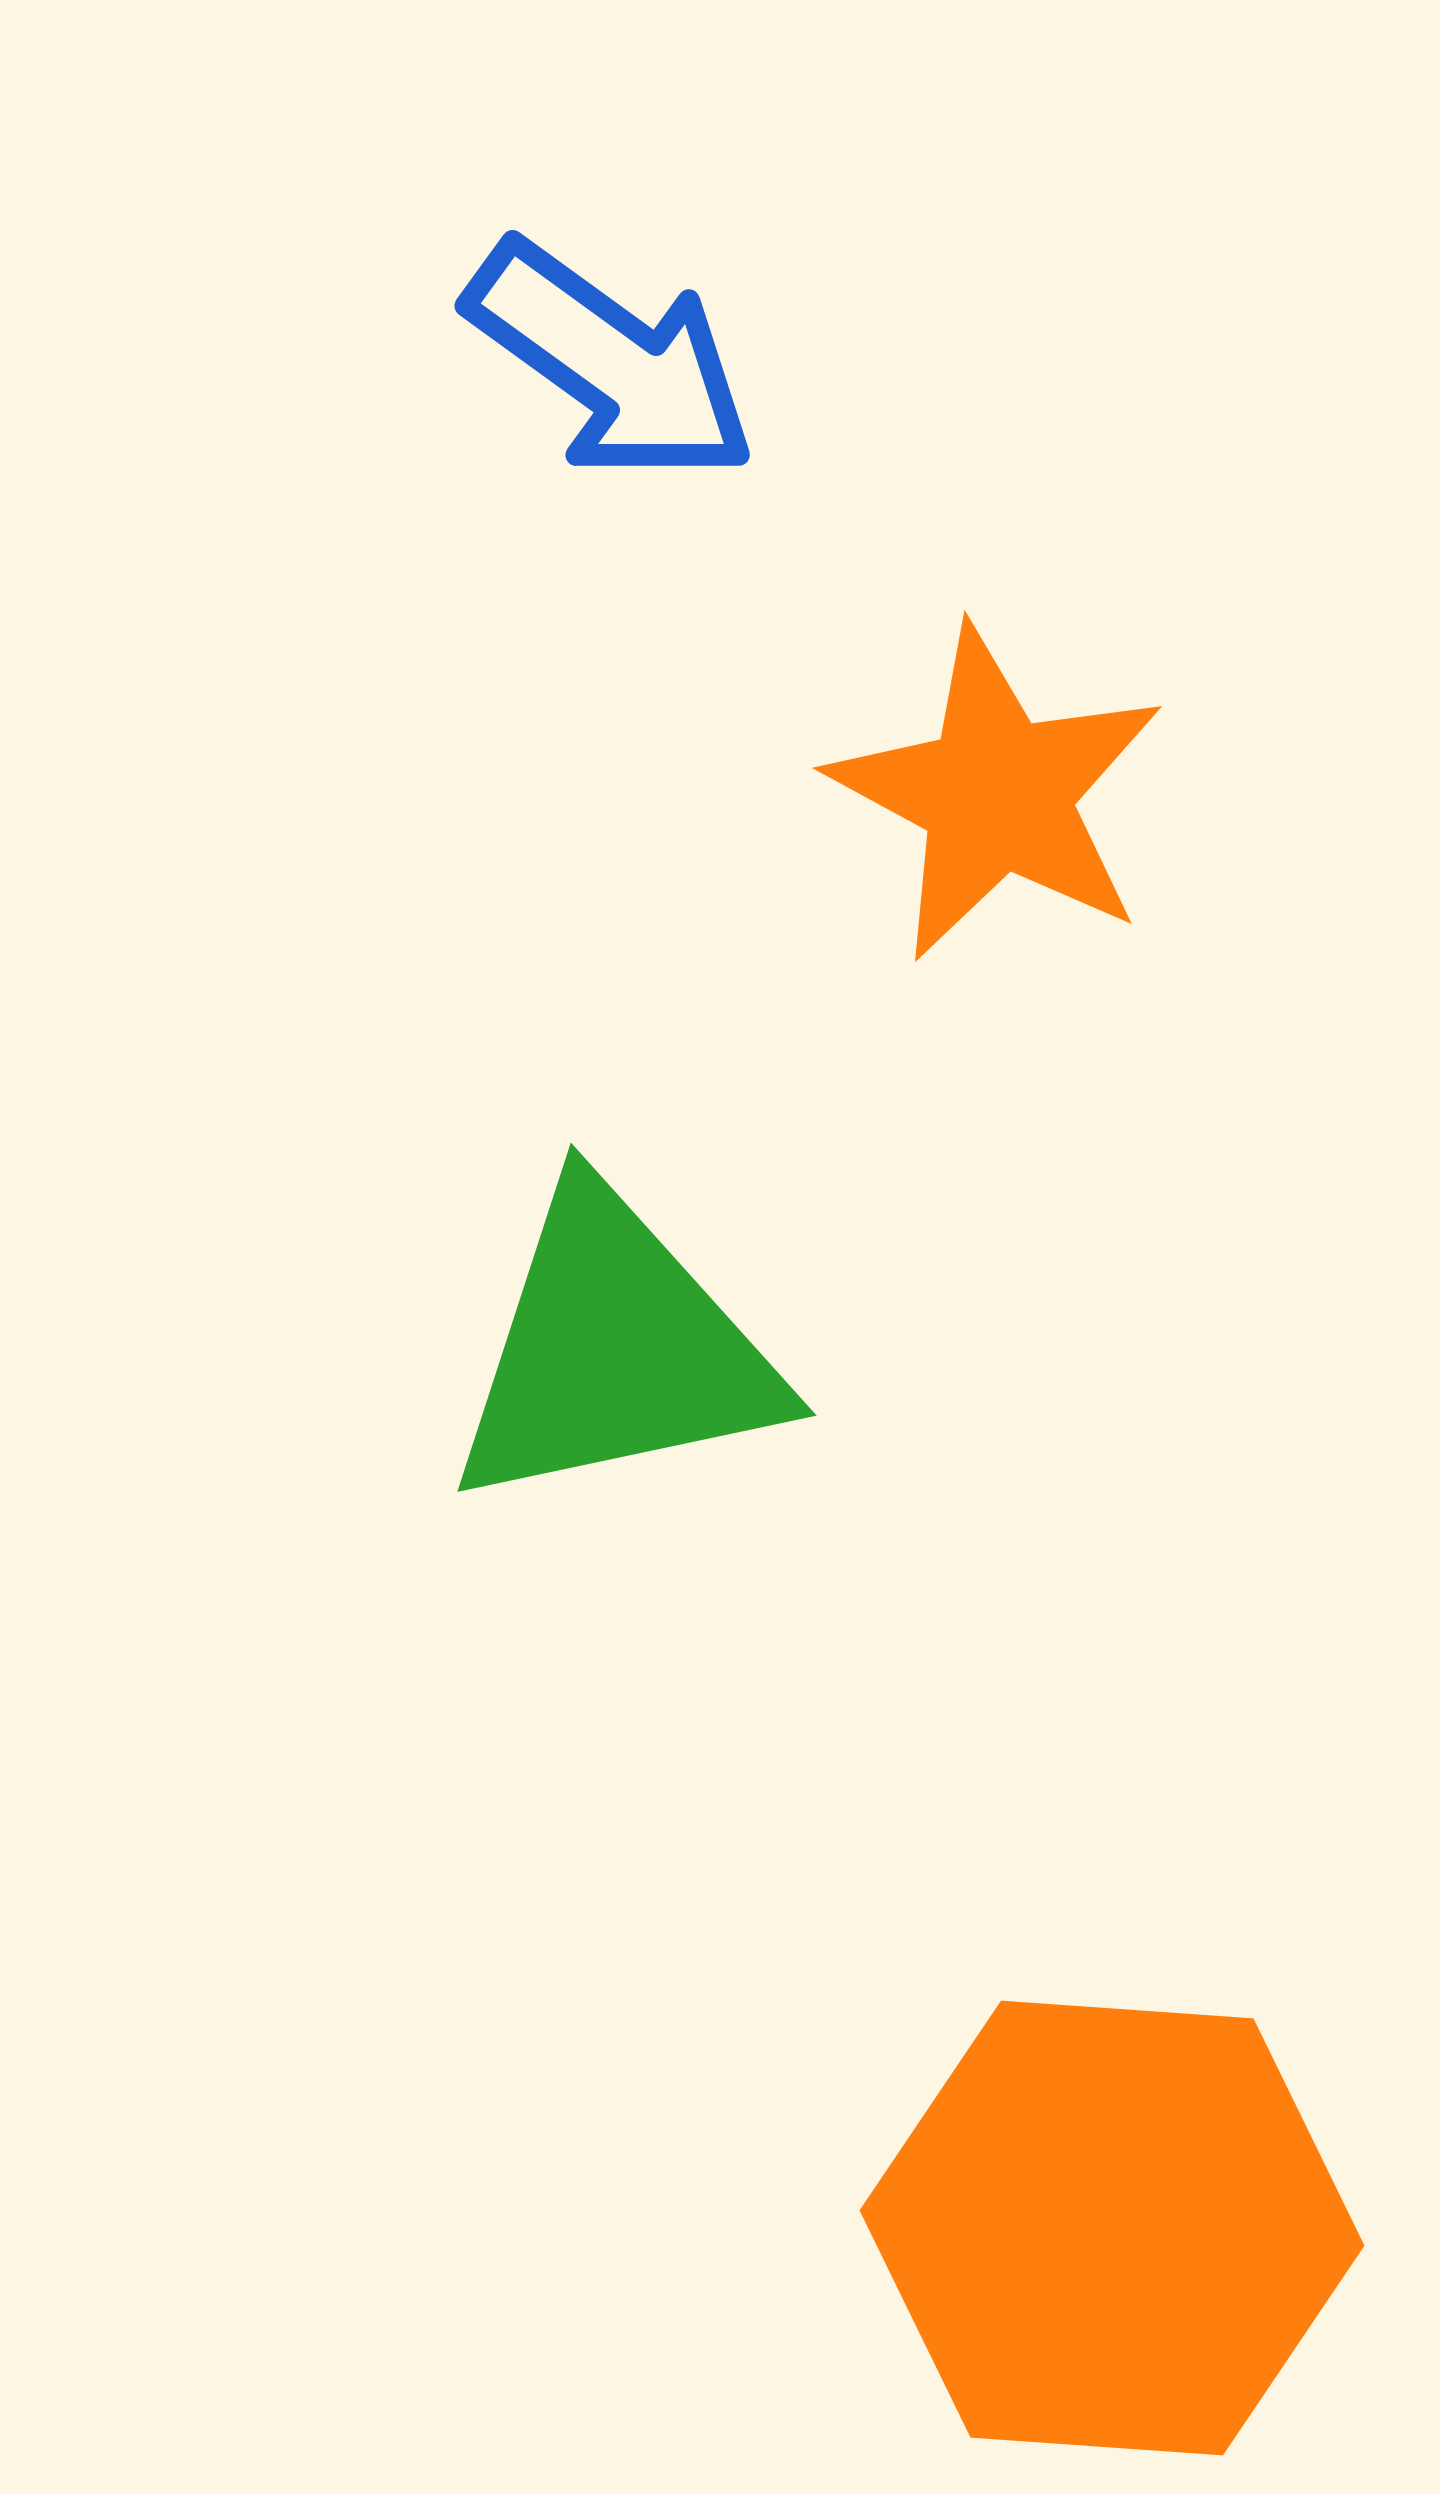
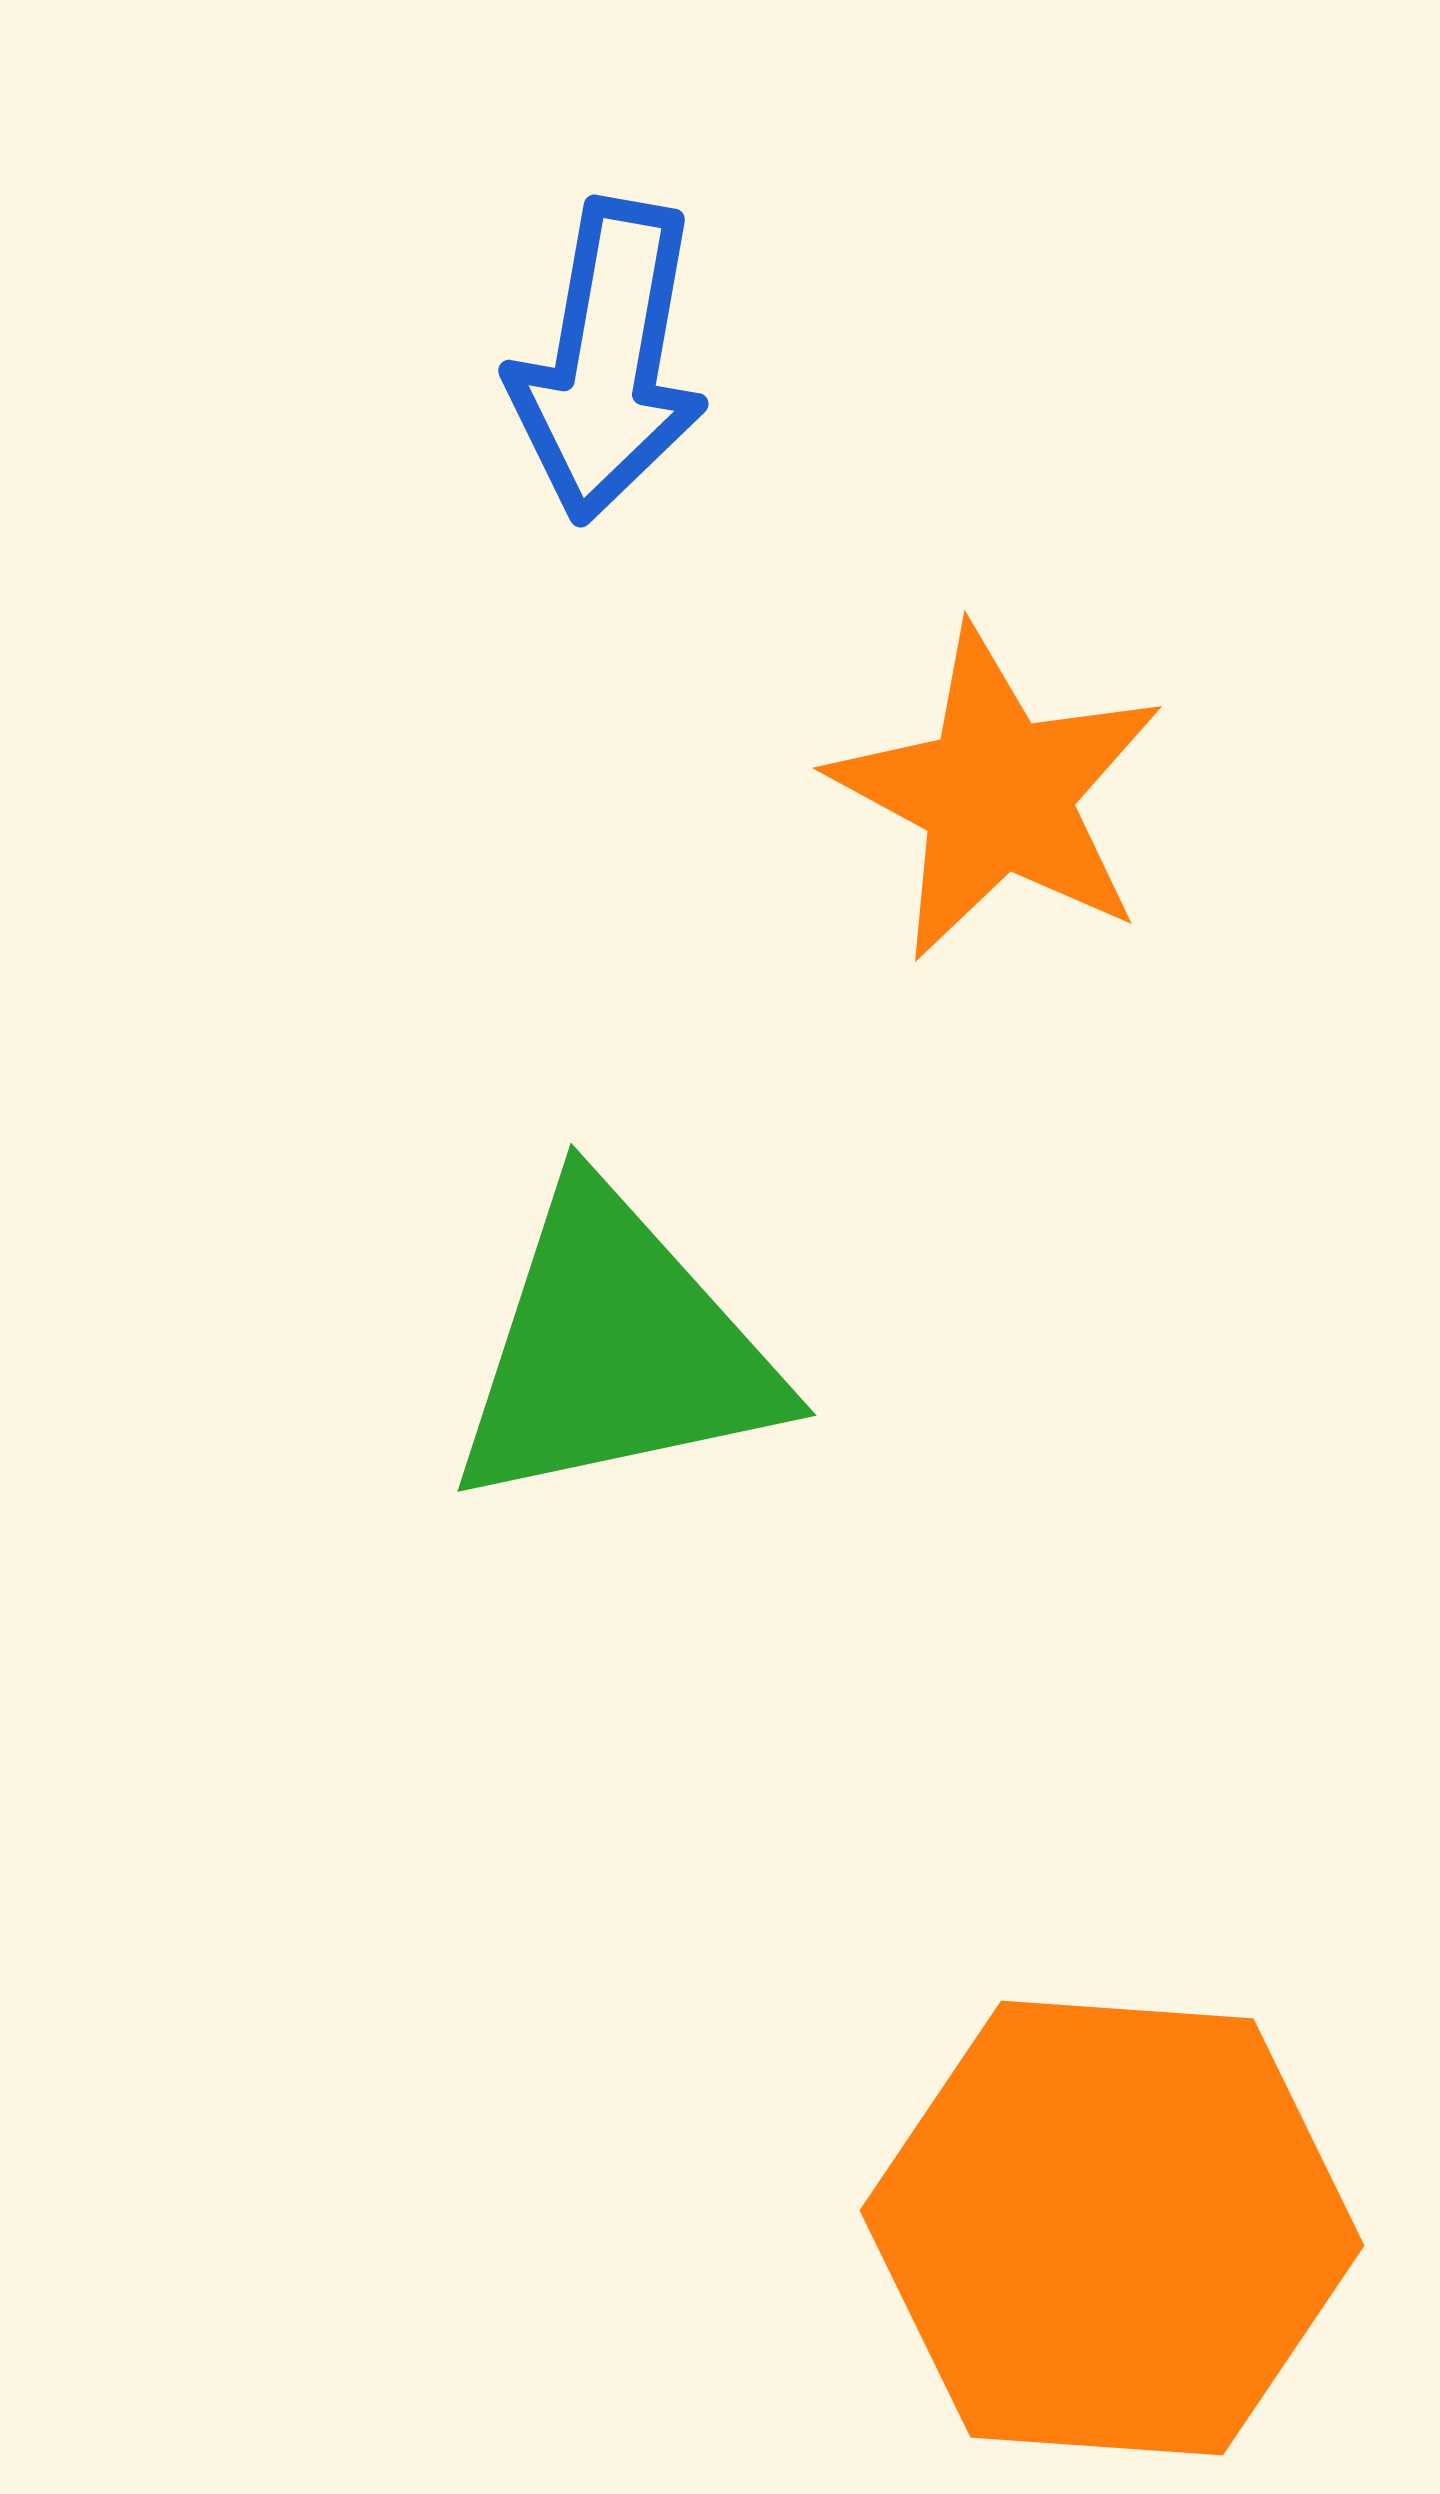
blue arrow: moved 3 px left, 1 px up; rotated 64 degrees clockwise
